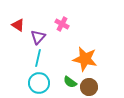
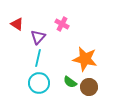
red triangle: moved 1 px left, 1 px up
